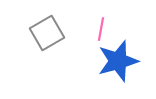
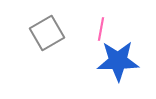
blue star: rotated 15 degrees clockwise
